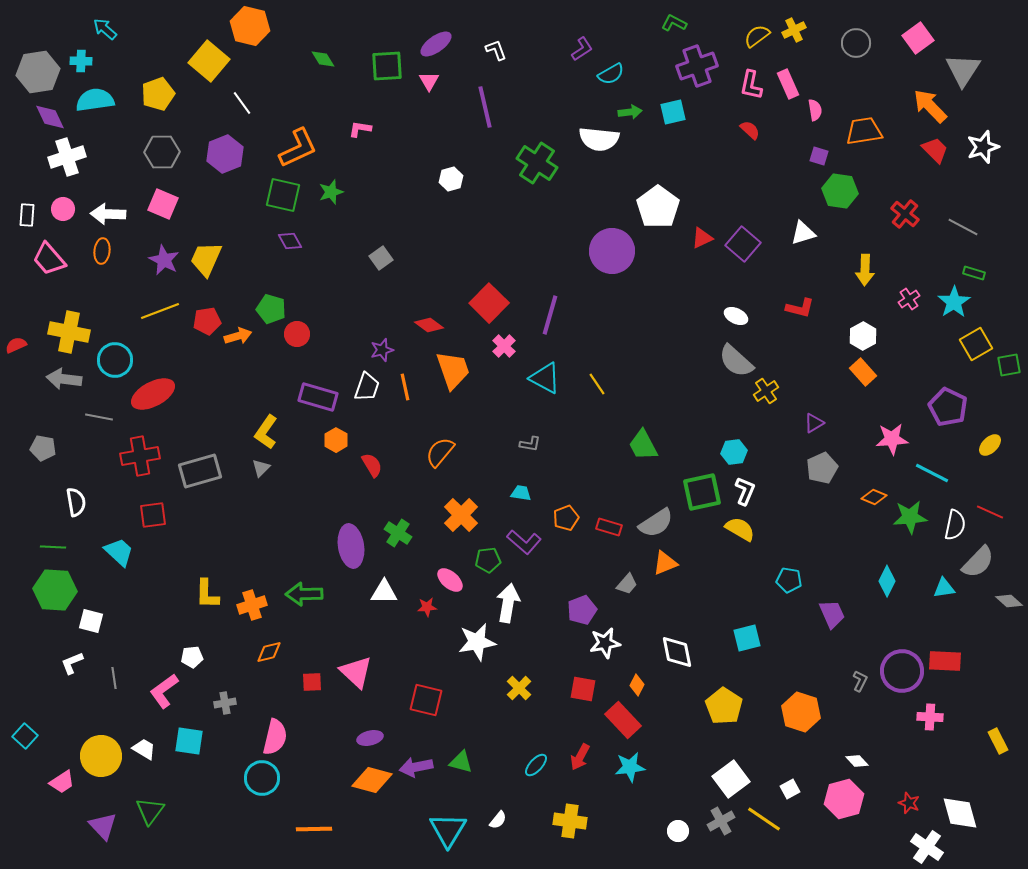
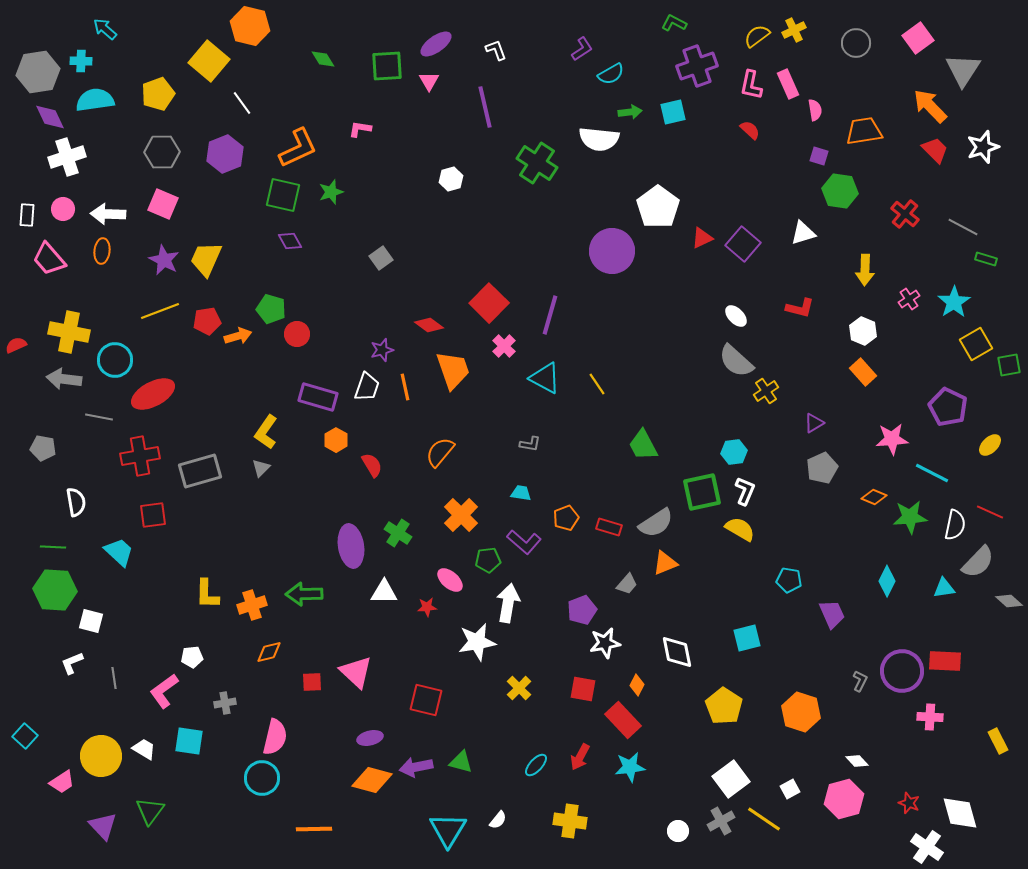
green rectangle at (974, 273): moved 12 px right, 14 px up
white ellipse at (736, 316): rotated 20 degrees clockwise
white hexagon at (863, 336): moved 5 px up; rotated 8 degrees counterclockwise
